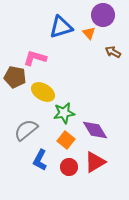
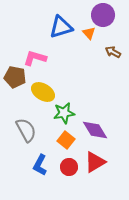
gray semicircle: rotated 100 degrees clockwise
blue L-shape: moved 5 px down
